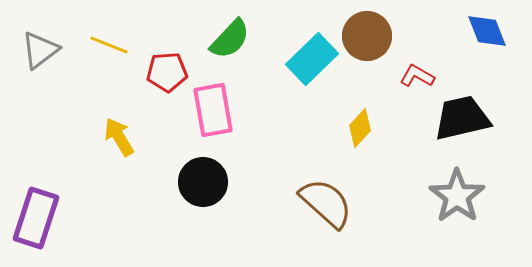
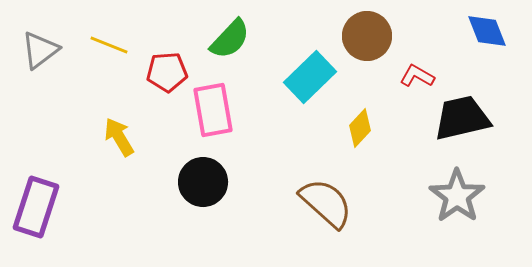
cyan rectangle: moved 2 px left, 18 px down
purple rectangle: moved 11 px up
